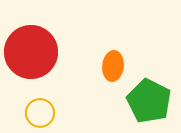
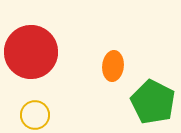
green pentagon: moved 4 px right, 1 px down
yellow circle: moved 5 px left, 2 px down
